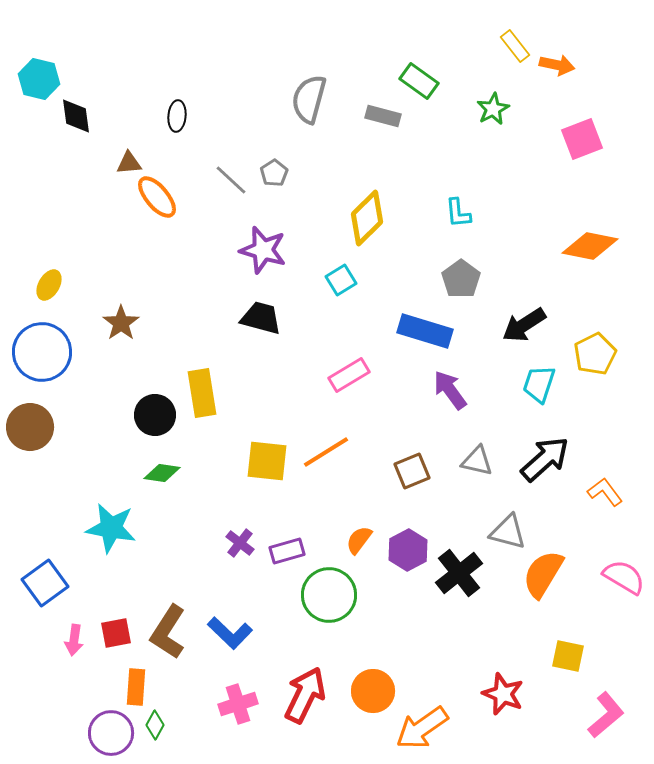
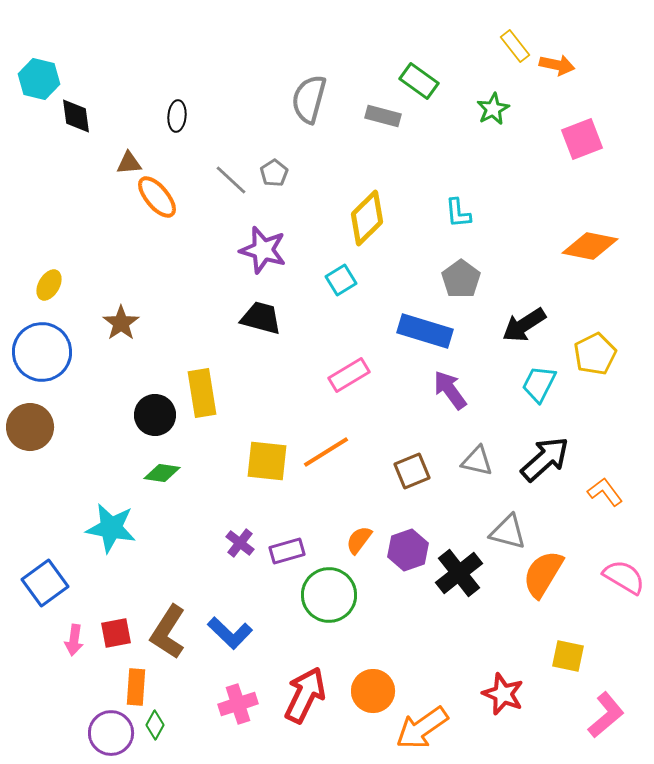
cyan trapezoid at (539, 384): rotated 9 degrees clockwise
purple hexagon at (408, 550): rotated 9 degrees clockwise
